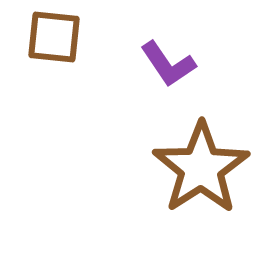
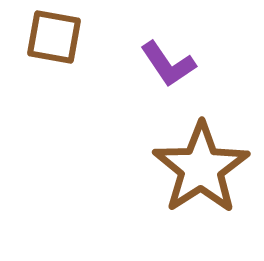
brown square: rotated 4 degrees clockwise
